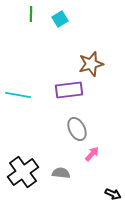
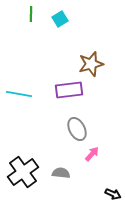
cyan line: moved 1 px right, 1 px up
